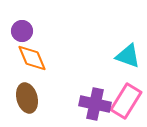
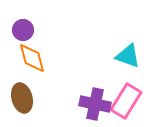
purple circle: moved 1 px right, 1 px up
orange diamond: rotated 8 degrees clockwise
brown ellipse: moved 5 px left
